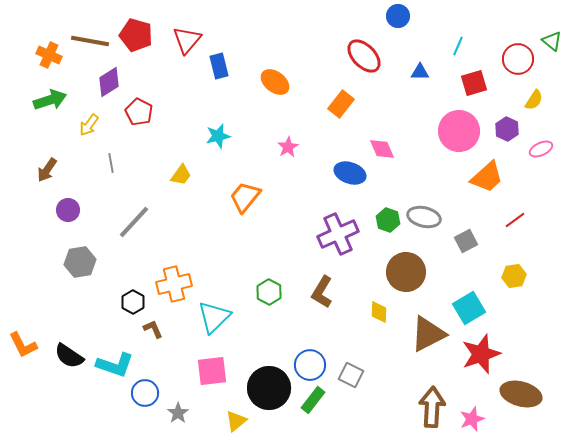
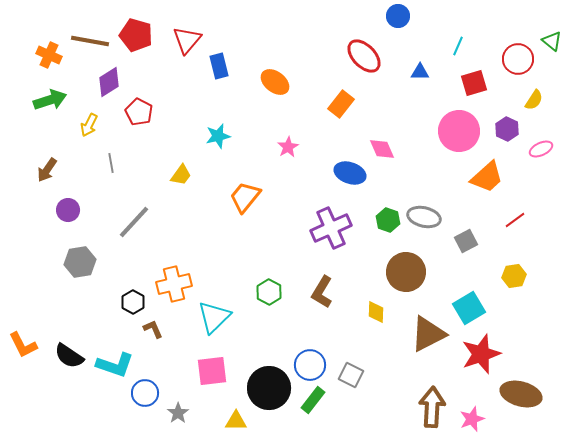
yellow arrow at (89, 125): rotated 10 degrees counterclockwise
purple cross at (338, 234): moved 7 px left, 6 px up
yellow diamond at (379, 312): moved 3 px left
yellow triangle at (236, 421): rotated 40 degrees clockwise
